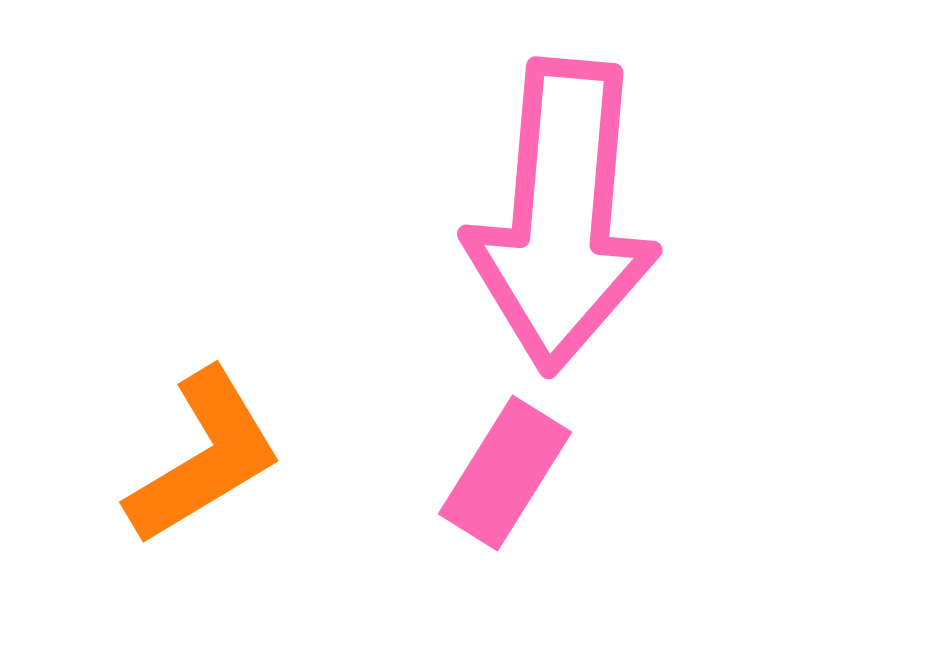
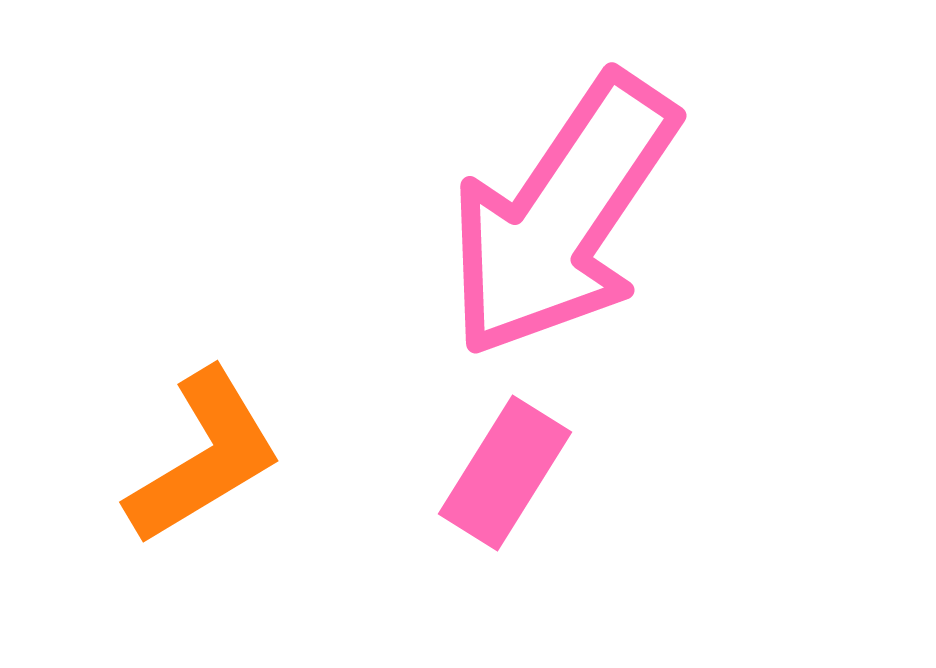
pink arrow: rotated 29 degrees clockwise
